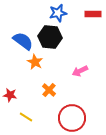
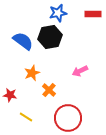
black hexagon: rotated 15 degrees counterclockwise
orange star: moved 3 px left, 11 px down; rotated 21 degrees clockwise
red circle: moved 4 px left
